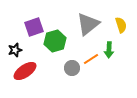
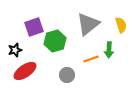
orange line: rotated 14 degrees clockwise
gray circle: moved 5 px left, 7 px down
